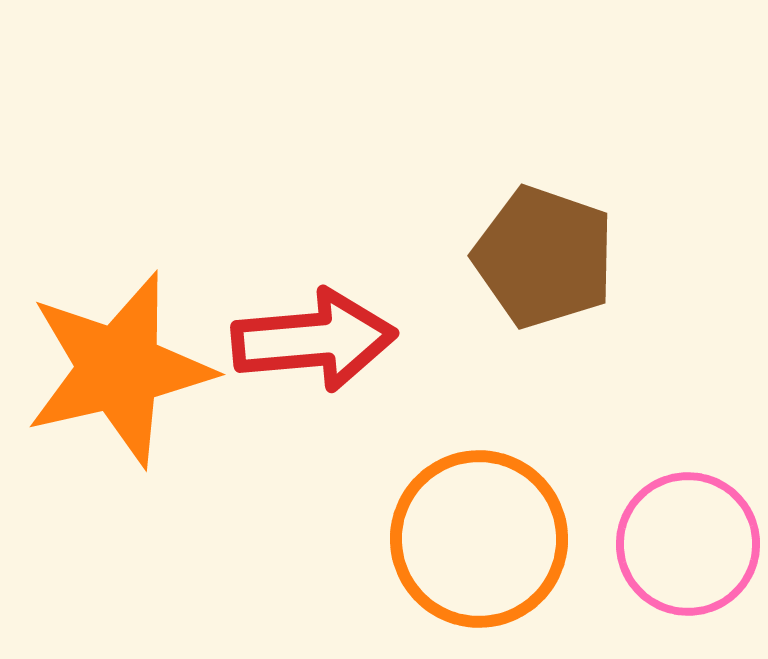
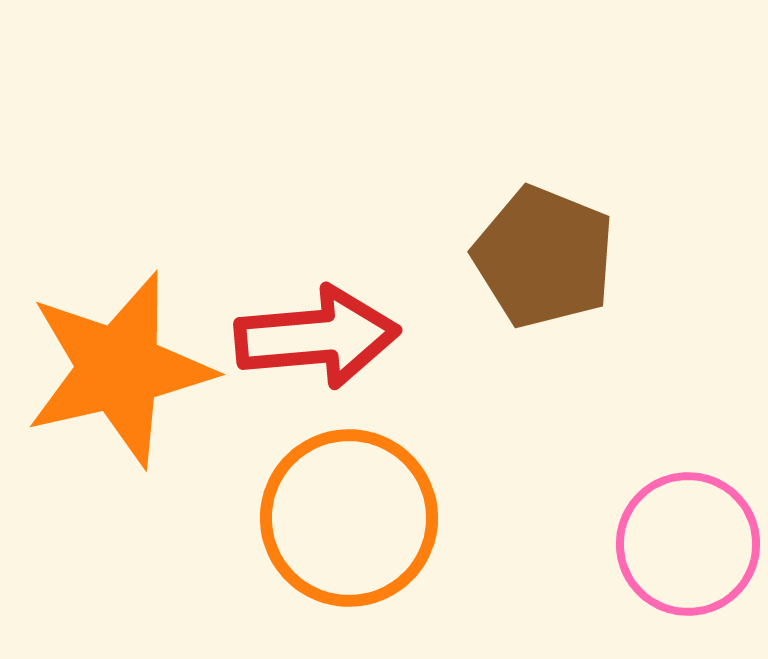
brown pentagon: rotated 3 degrees clockwise
red arrow: moved 3 px right, 3 px up
orange circle: moved 130 px left, 21 px up
